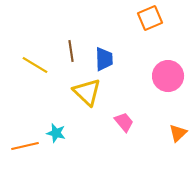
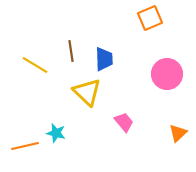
pink circle: moved 1 px left, 2 px up
